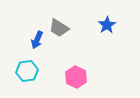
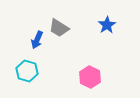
cyan hexagon: rotated 25 degrees clockwise
pink hexagon: moved 14 px right
